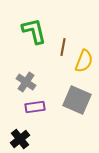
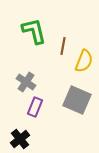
brown line: moved 1 px up
purple rectangle: rotated 60 degrees counterclockwise
